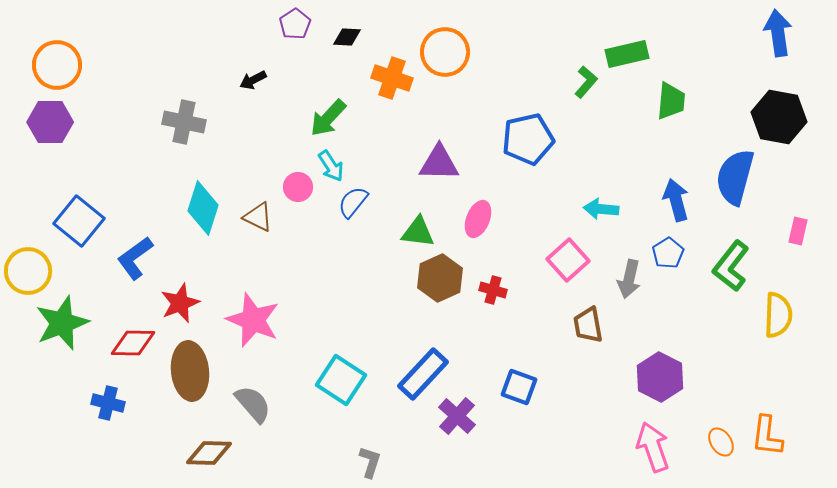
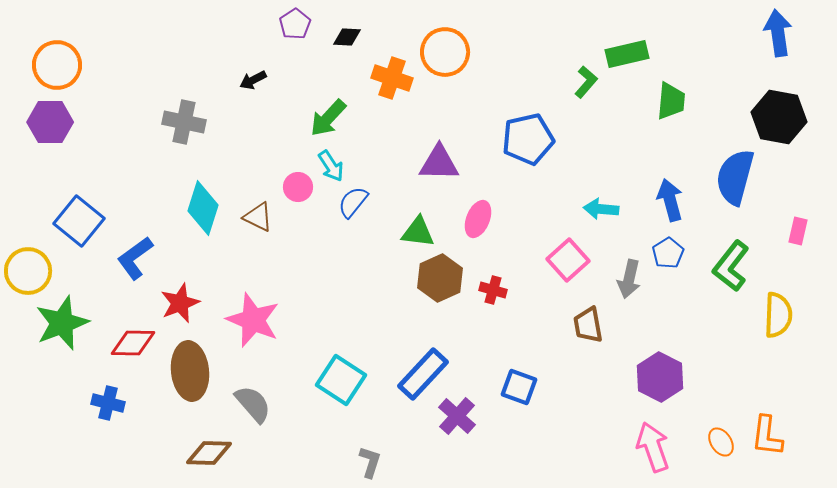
blue arrow at (676, 200): moved 6 px left
